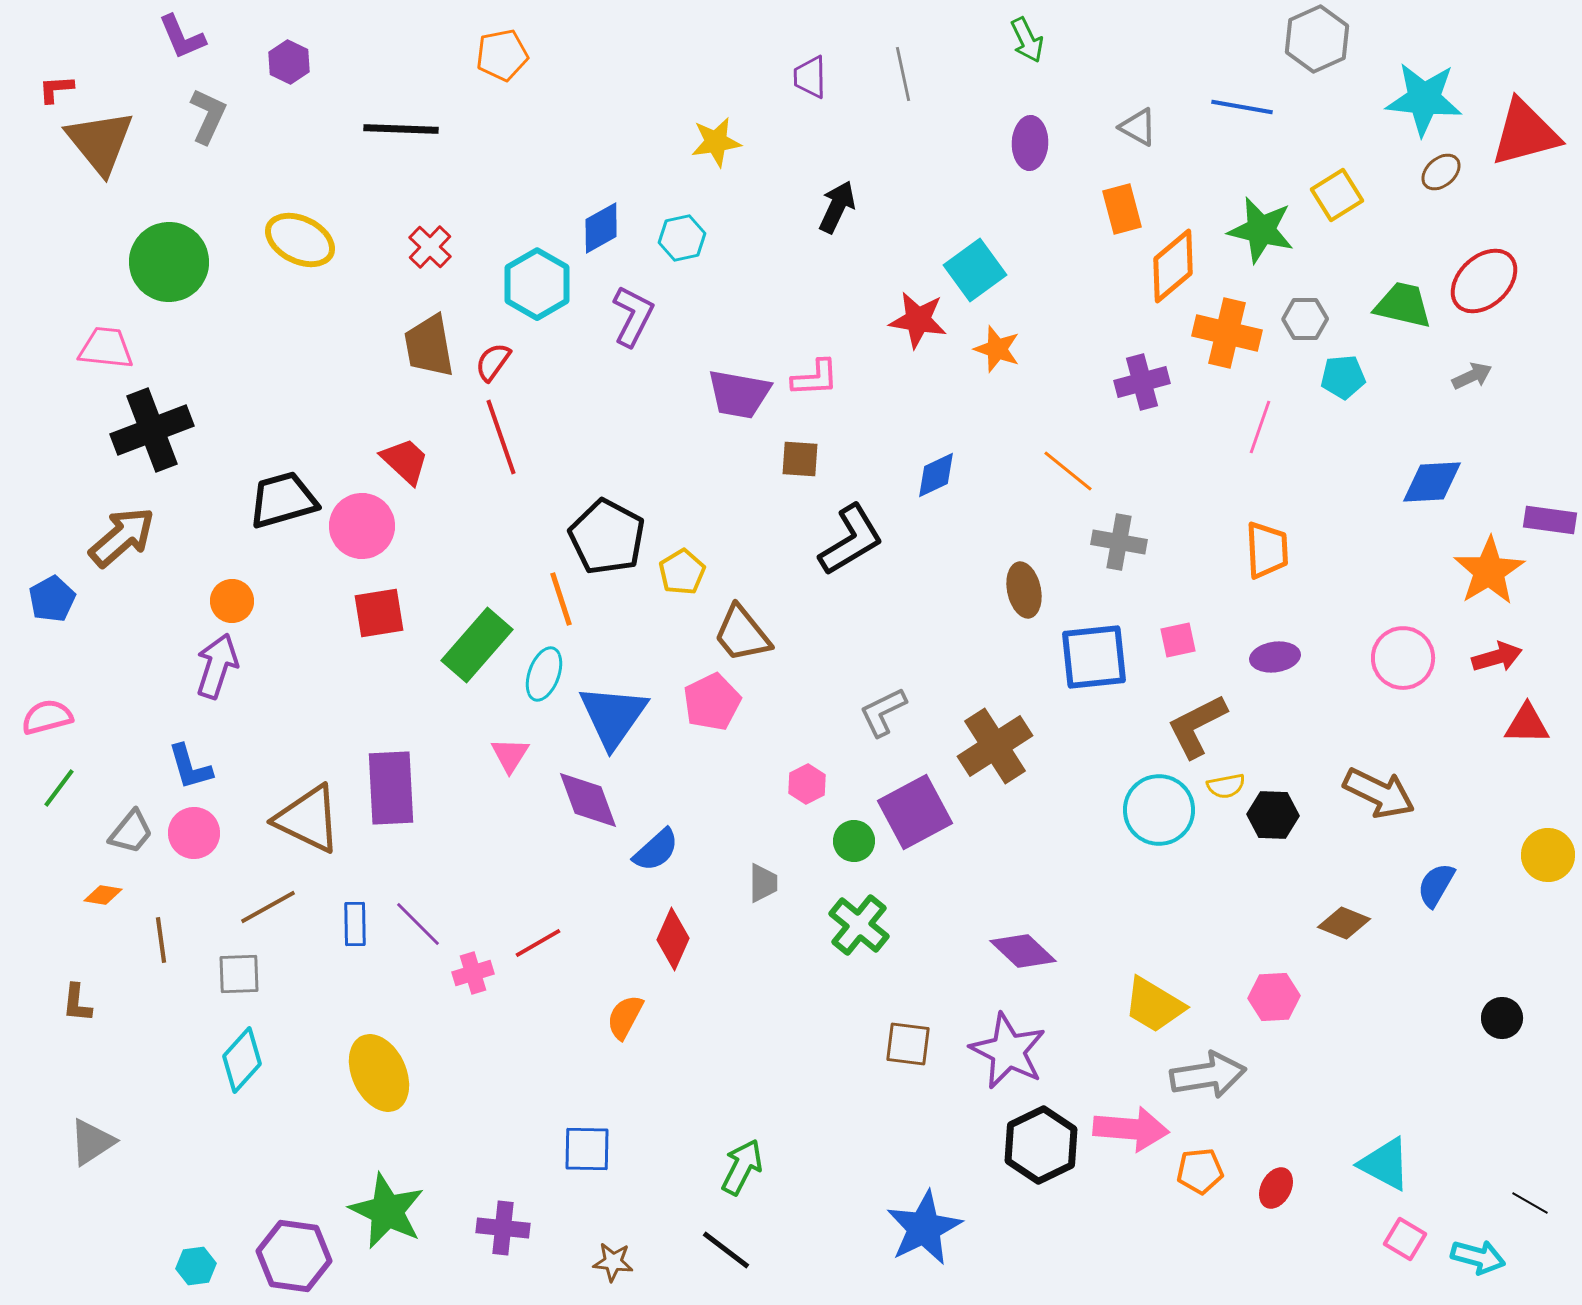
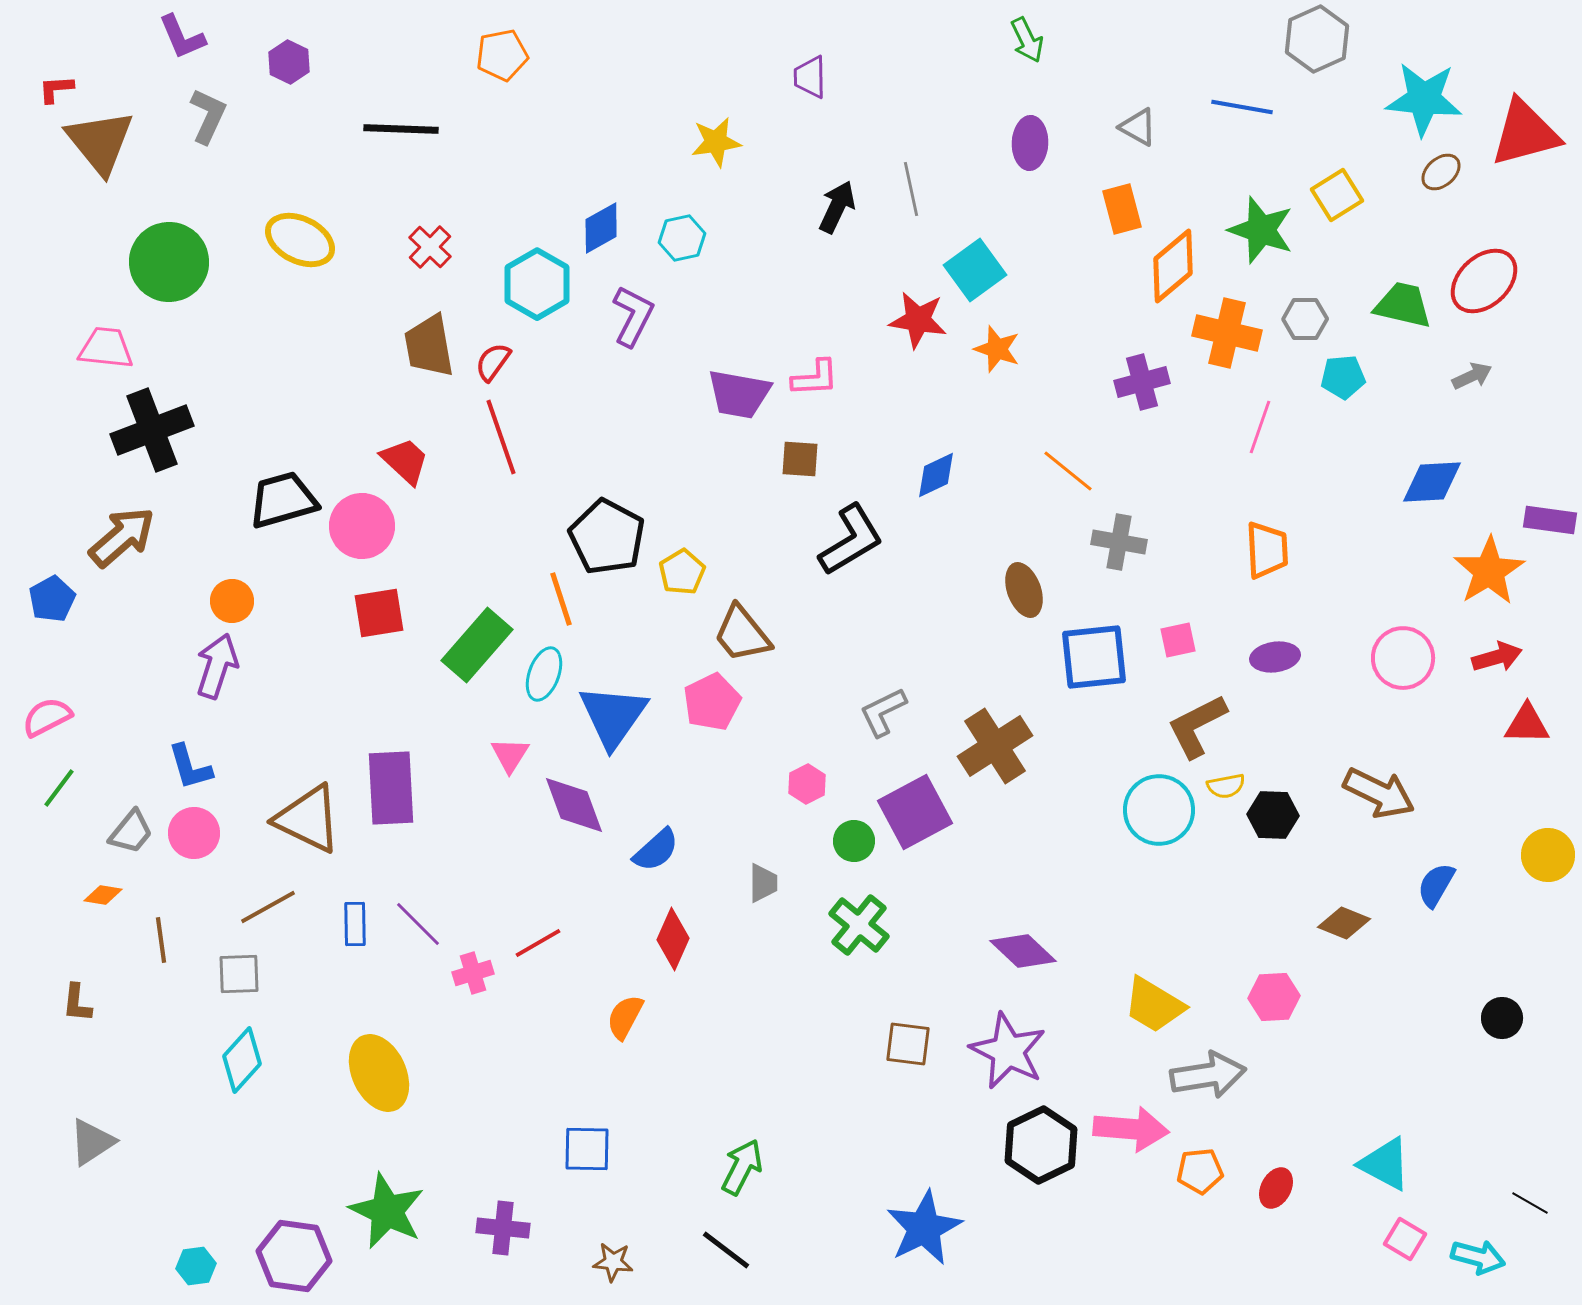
gray line at (903, 74): moved 8 px right, 115 px down
green star at (1261, 230): rotated 6 degrees clockwise
brown ellipse at (1024, 590): rotated 8 degrees counterclockwise
pink semicircle at (47, 717): rotated 12 degrees counterclockwise
purple diamond at (588, 800): moved 14 px left, 5 px down
